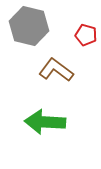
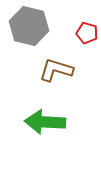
red pentagon: moved 1 px right, 2 px up
brown L-shape: rotated 20 degrees counterclockwise
